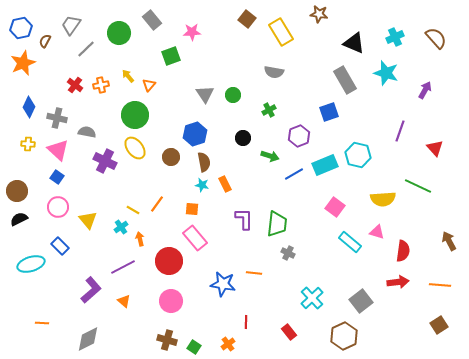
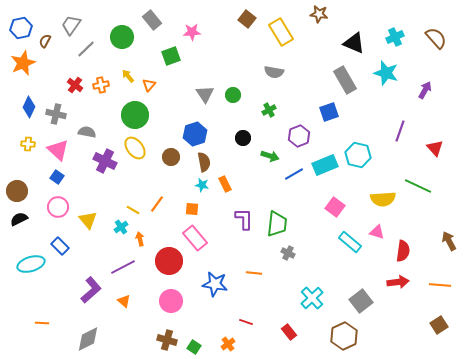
green circle at (119, 33): moved 3 px right, 4 px down
gray cross at (57, 118): moved 1 px left, 4 px up
blue star at (223, 284): moved 8 px left
red line at (246, 322): rotated 72 degrees counterclockwise
